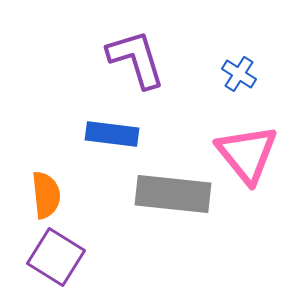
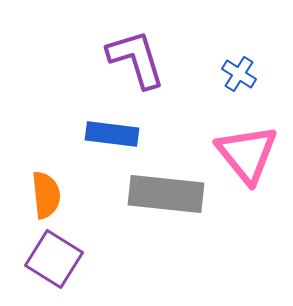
gray rectangle: moved 7 px left
purple square: moved 2 px left, 2 px down
